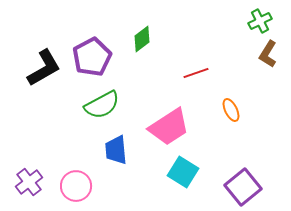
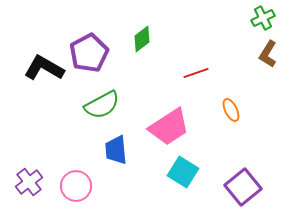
green cross: moved 3 px right, 3 px up
purple pentagon: moved 3 px left, 4 px up
black L-shape: rotated 120 degrees counterclockwise
